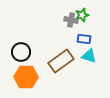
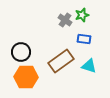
gray cross: moved 6 px left; rotated 24 degrees clockwise
cyan triangle: moved 10 px down
